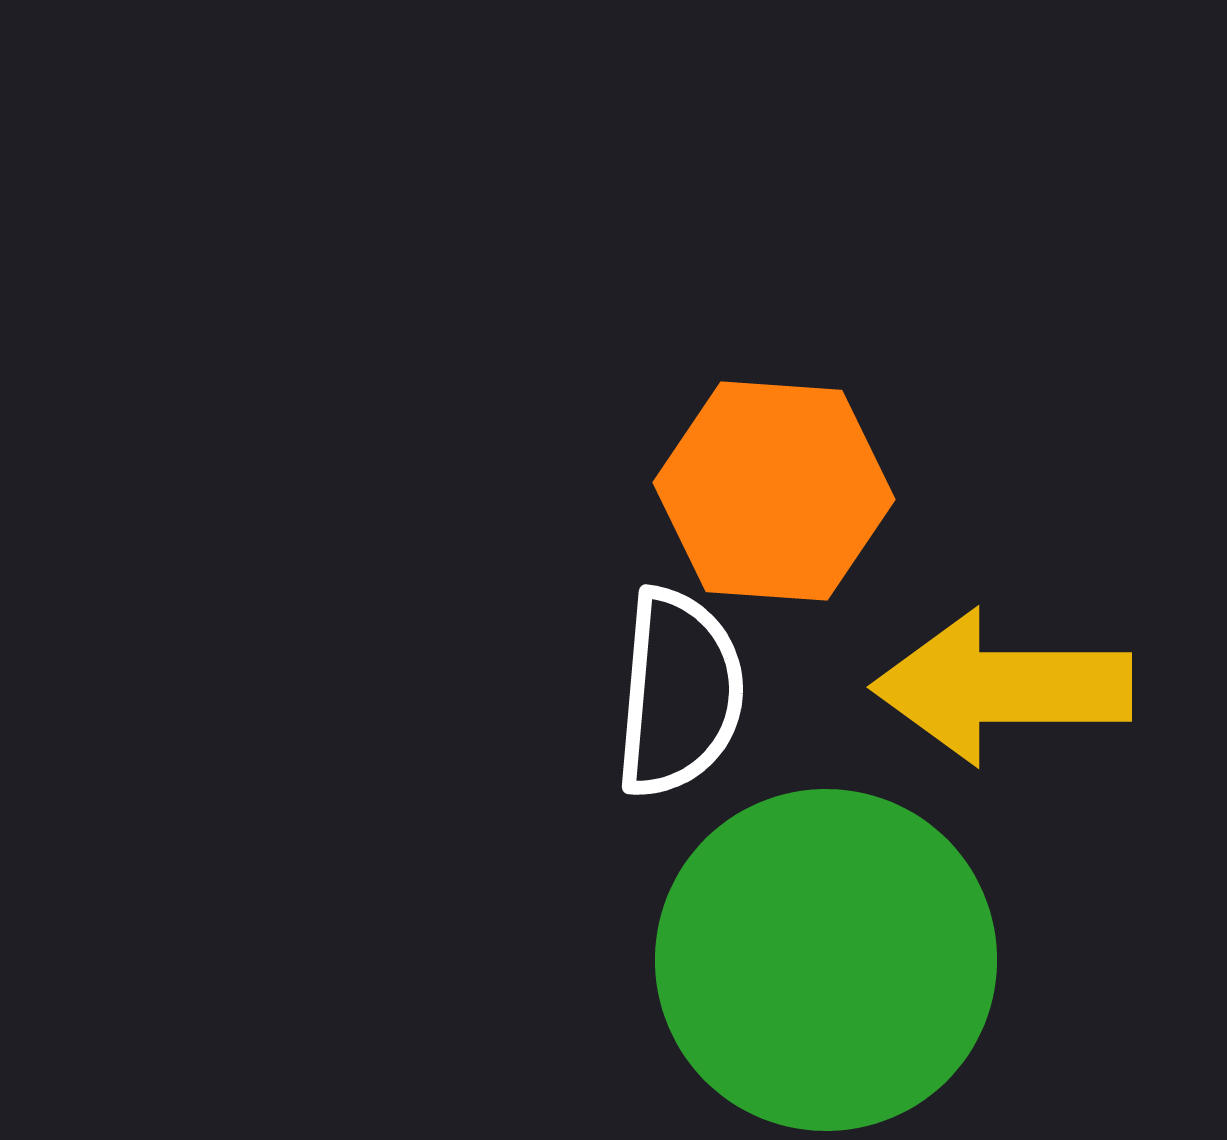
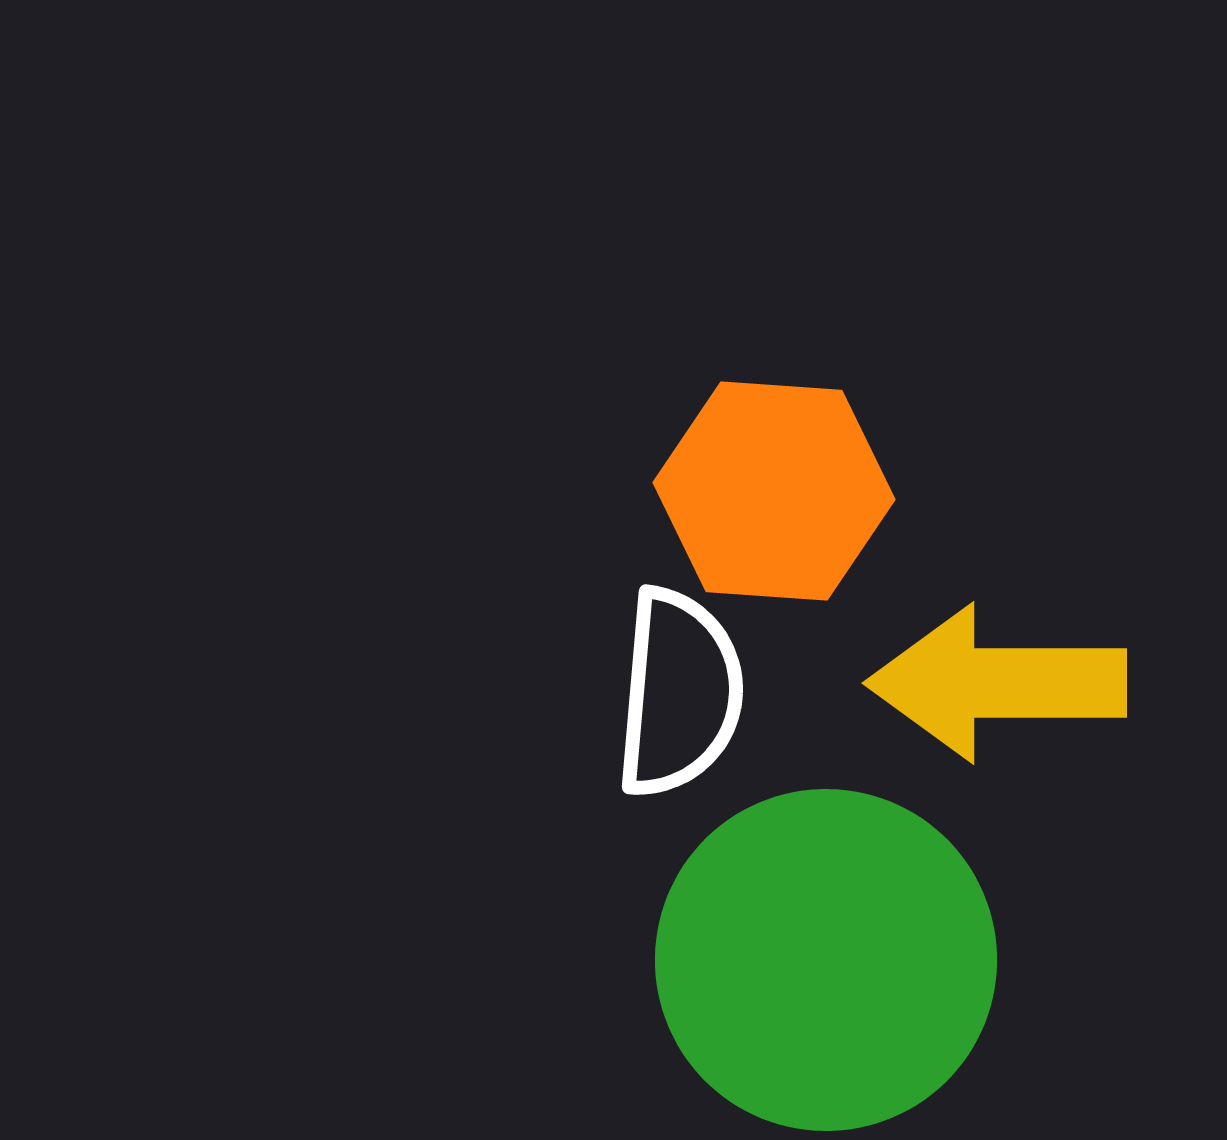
yellow arrow: moved 5 px left, 4 px up
